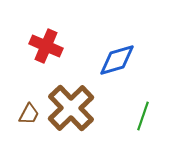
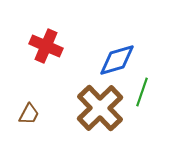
brown cross: moved 29 px right
green line: moved 1 px left, 24 px up
